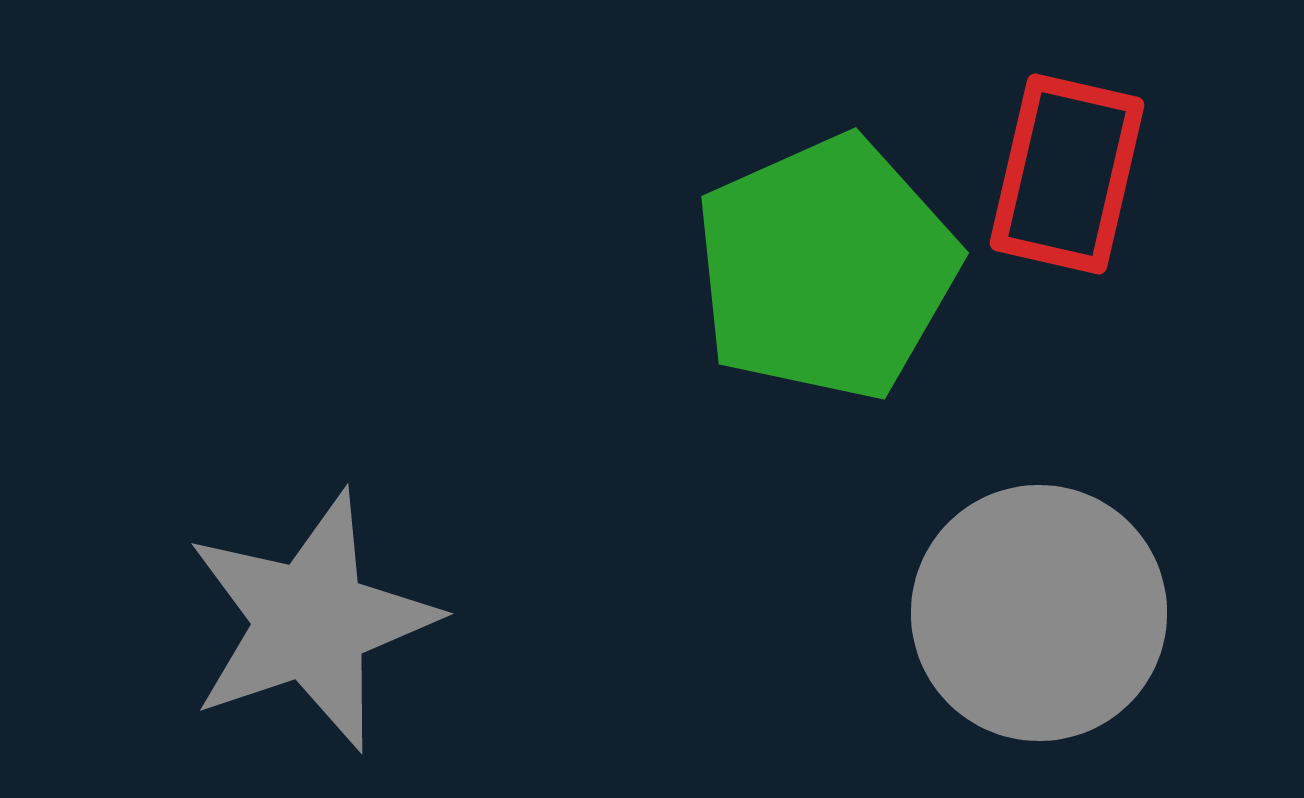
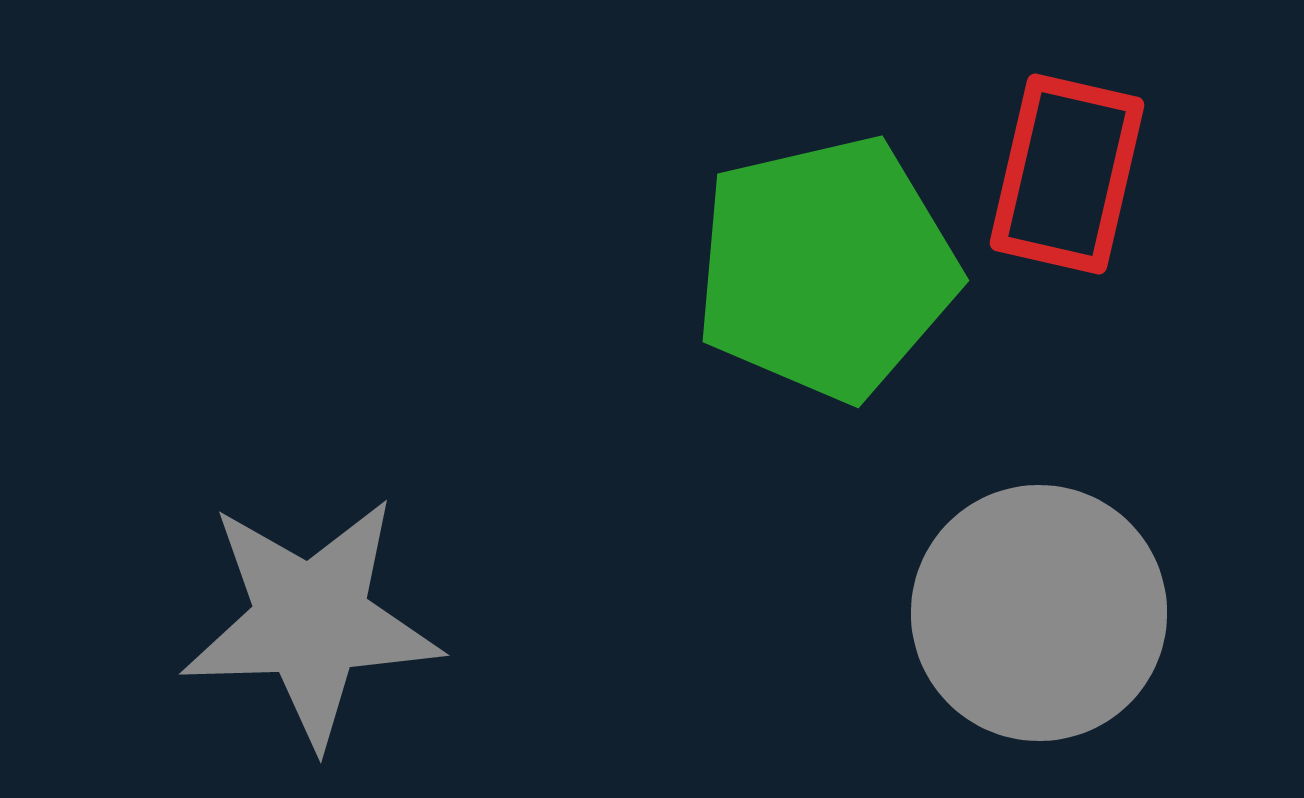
green pentagon: rotated 11 degrees clockwise
gray star: rotated 17 degrees clockwise
